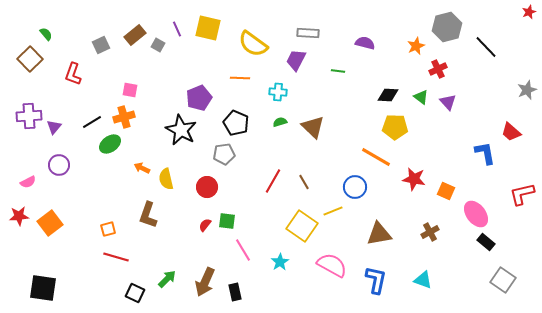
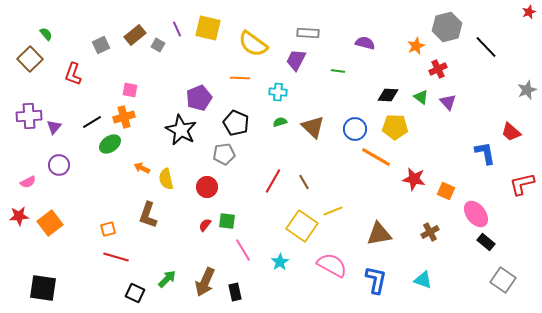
blue circle at (355, 187): moved 58 px up
red L-shape at (522, 194): moved 10 px up
